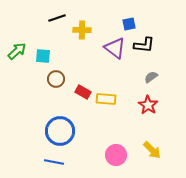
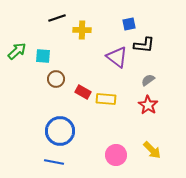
purple triangle: moved 2 px right, 9 px down
gray semicircle: moved 3 px left, 3 px down
